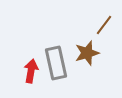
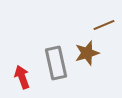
brown line: rotated 30 degrees clockwise
red arrow: moved 9 px left, 6 px down; rotated 30 degrees counterclockwise
